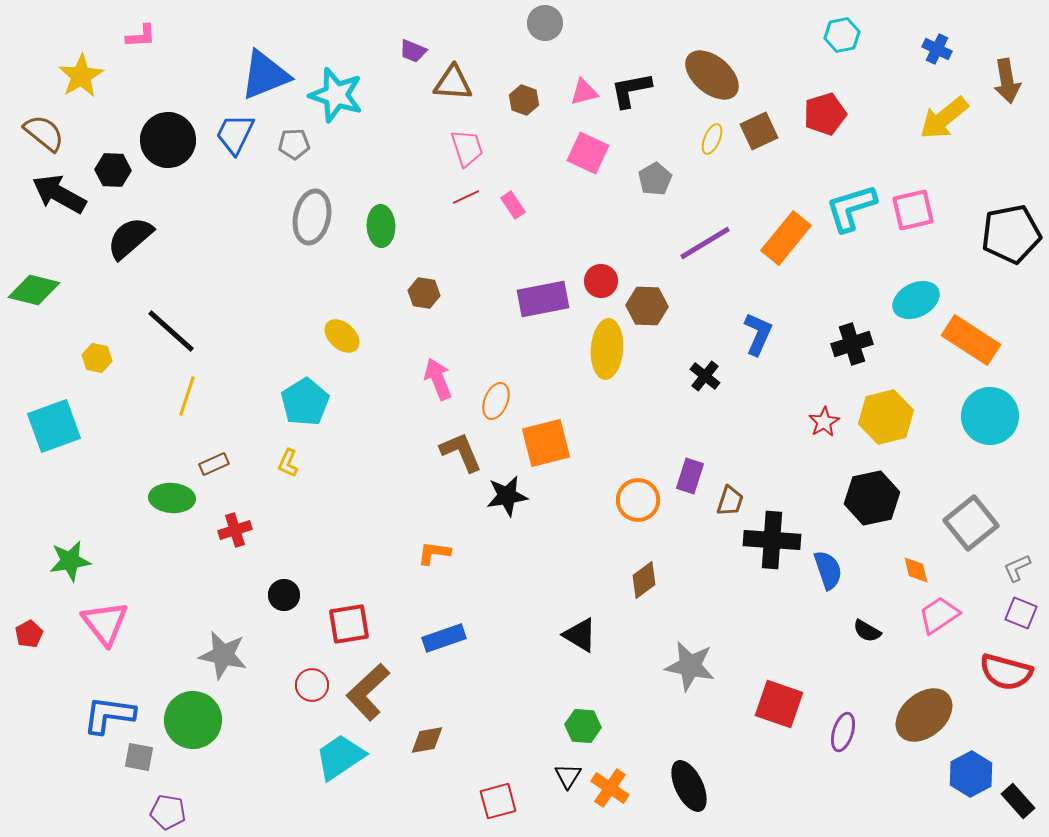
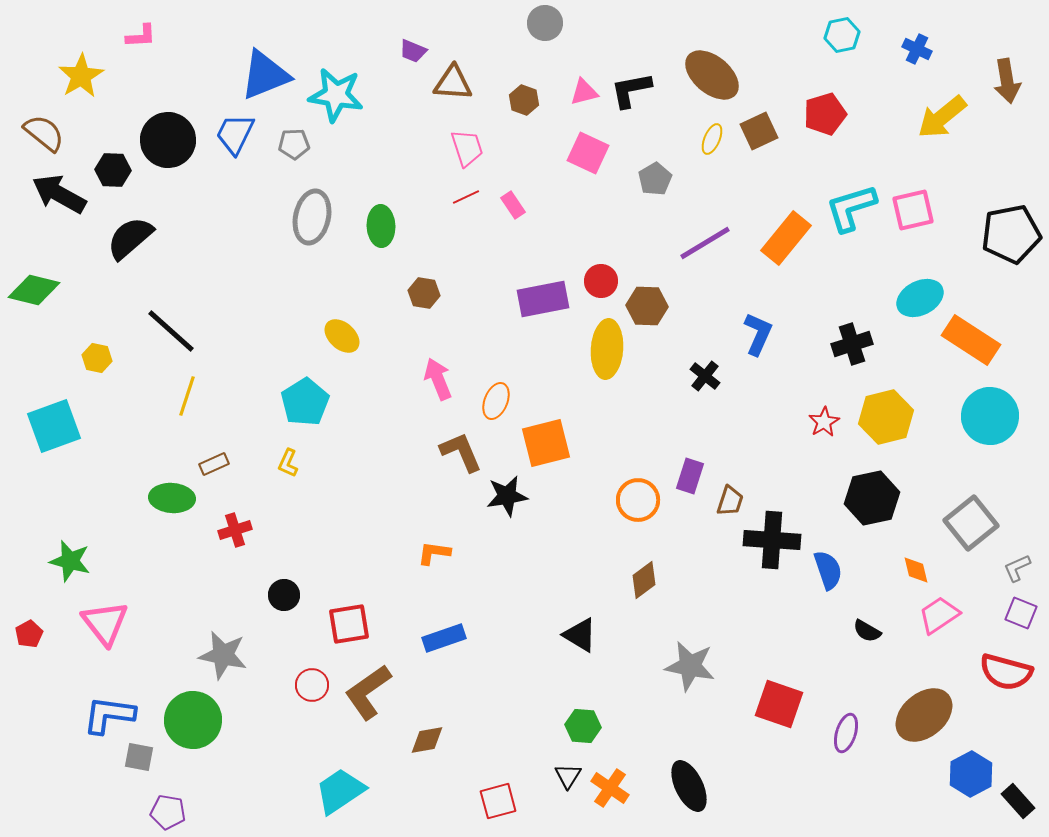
blue cross at (937, 49): moved 20 px left
cyan star at (336, 95): rotated 8 degrees counterclockwise
yellow arrow at (944, 118): moved 2 px left, 1 px up
cyan ellipse at (916, 300): moved 4 px right, 2 px up
green star at (70, 561): rotated 24 degrees clockwise
brown L-shape at (368, 692): rotated 8 degrees clockwise
purple ellipse at (843, 732): moved 3 px right, 1 px down
cyan trapezoid at (340, 757): moved 34 px down
